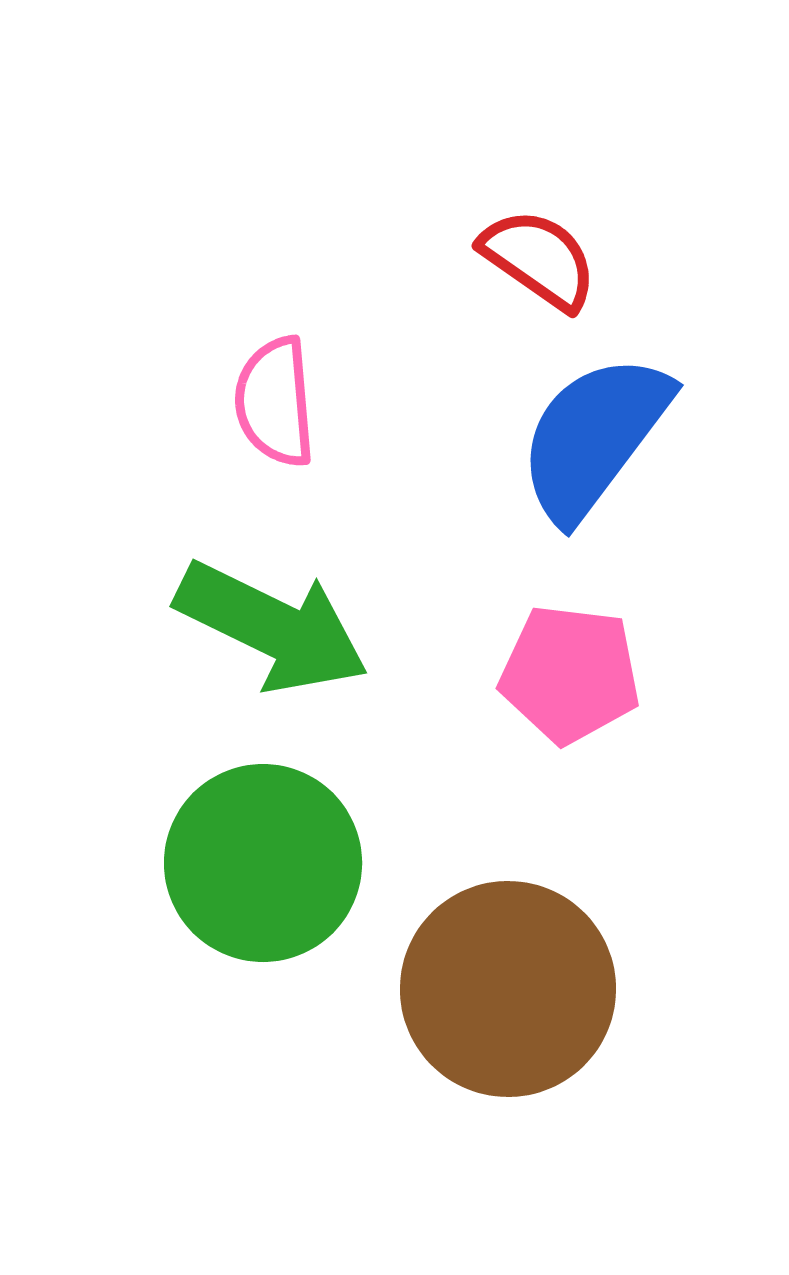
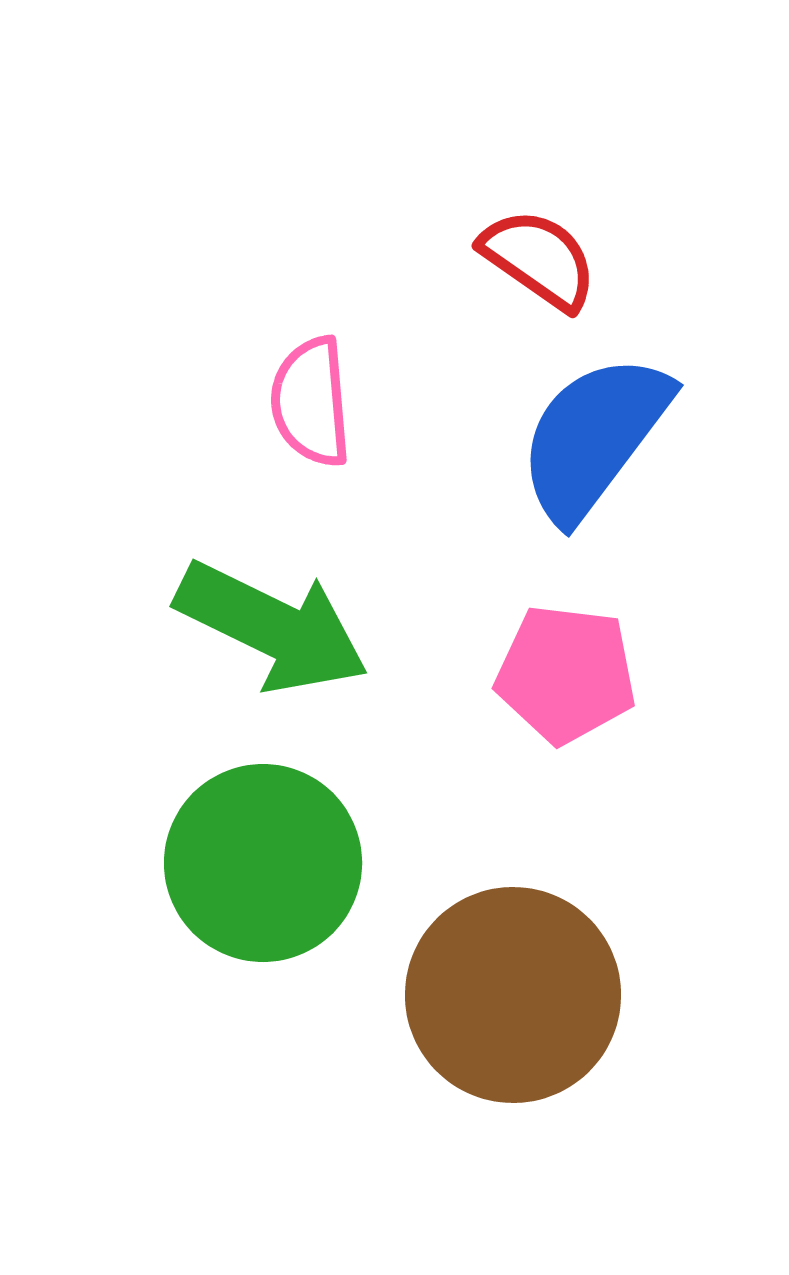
pink semicircle: moved 36 px right
pink pentagon: moved 4 px left
brown circle: moved 5 px right, 6 px down
